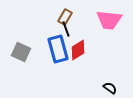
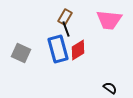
gray square: moved 1 px down
